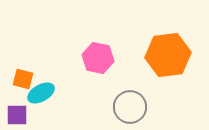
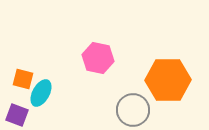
orange hexagon: moved 25 px down; rotated 6 degrees clockwise
cyan ellipse: rotated 32 degrees counterclockwise
gray circle: moved 3 px right, 3 px down
purple square: rotated 20 degrees clockwise
